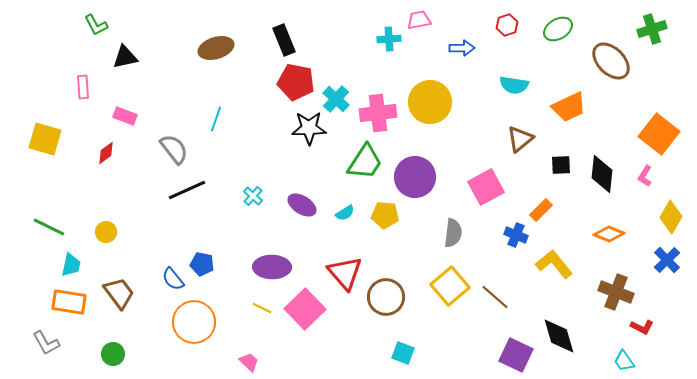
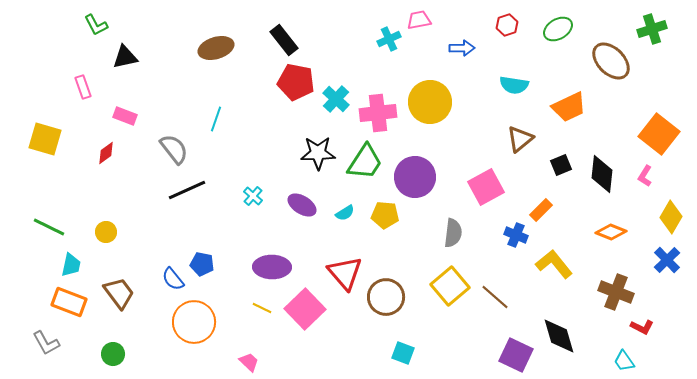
cyan cross at (389, 39): rotated 20 degrees counterclockwise
black rectangle at (284, 40): rotated 16 degrees counterclockwise
pink rectangle at (83, 87): rotated 15 degrees counterclockwise
black star at (309, 128): moved 9 px right, 25 px down
black square at (561, 165): rotated 20 degrees counterclockwise
orange diamond at (609, 234): moved 2 px right, 2 px up
orange rectangle at (69, 302): rotated 12 degrees clockwise
